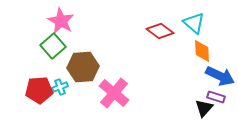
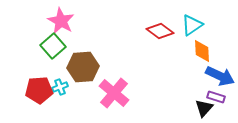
cyan triangle: moved 2 px left, 2 px down; rotated 45 degrees clockwise
